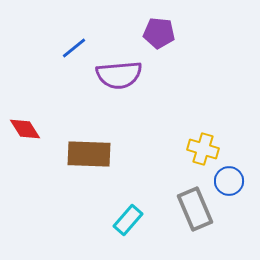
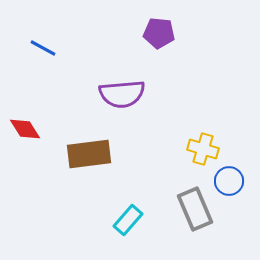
blue line: moved 31 px left; rotated 68 degrees clockwise
purple semicircle: moved 3 px right, 19 px down
brown rectangle: rotated 9 degrees counterclockwise
